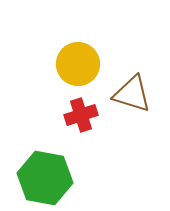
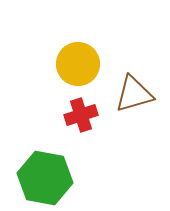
brown triangle: moved 2 px right; rotated 33 degrees counterclockwise
